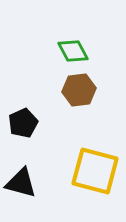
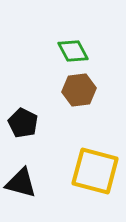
black pentagon: rotated 20 degrees counterclockwise
